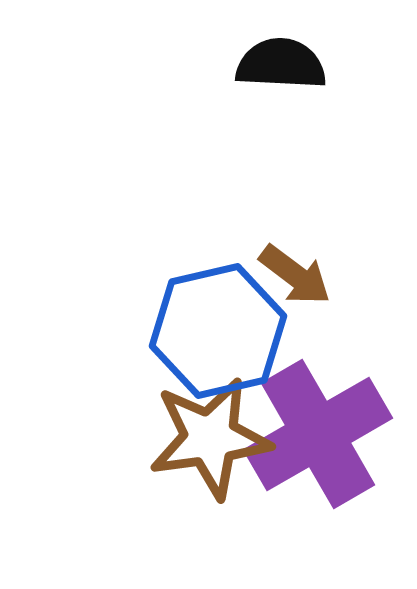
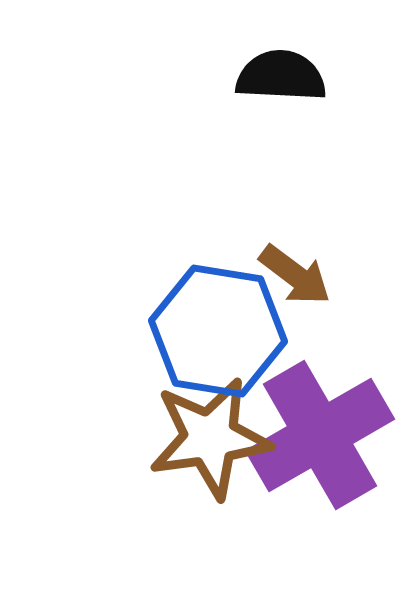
black semicircle: moved 12 px down
blue hexagon: rotated 22 degrees clockwise
purple cross: moved 2 px right, 1 px down
